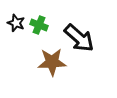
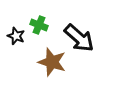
black star: moved 13 px down
brown star: rotated 20 degrees clockwise
